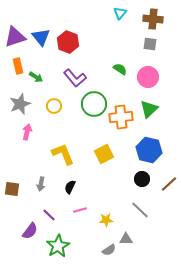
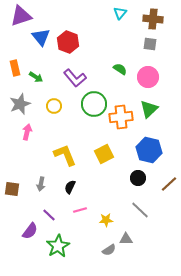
purple triangle: moved 6 px right, 21 px up
orange rectangle: moved 3 px left, 2 px down
yellow L-shape: moved 2 px right, 1 px down
black circle: moved 4 px left, 1 px up
